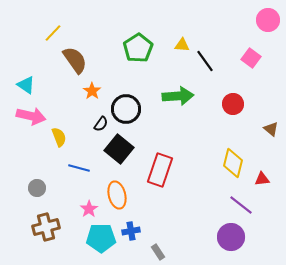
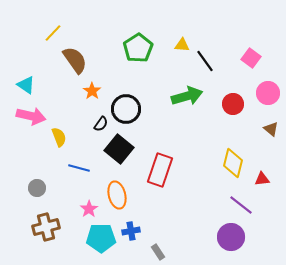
pink circle: moved 73 px down
green arrow: moved 9 px right; rotated 12 degrees counterclockwise
